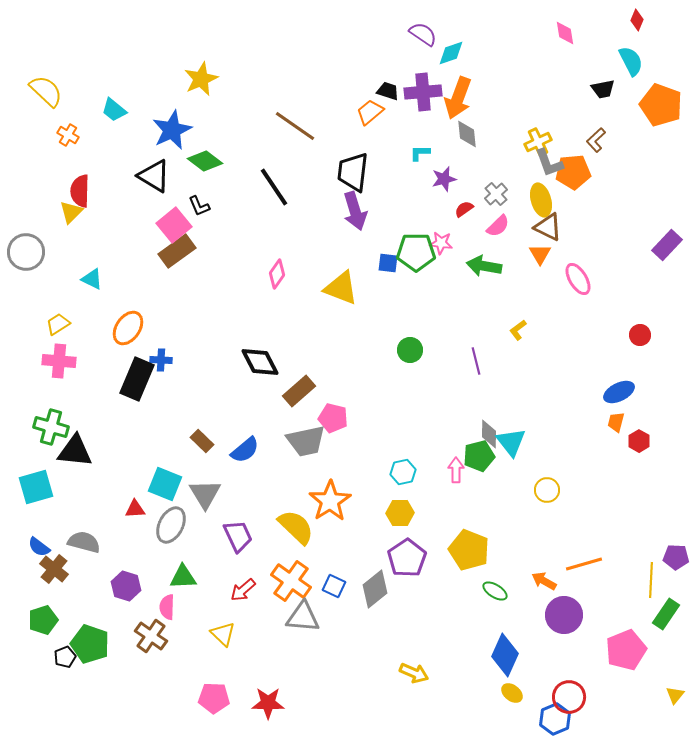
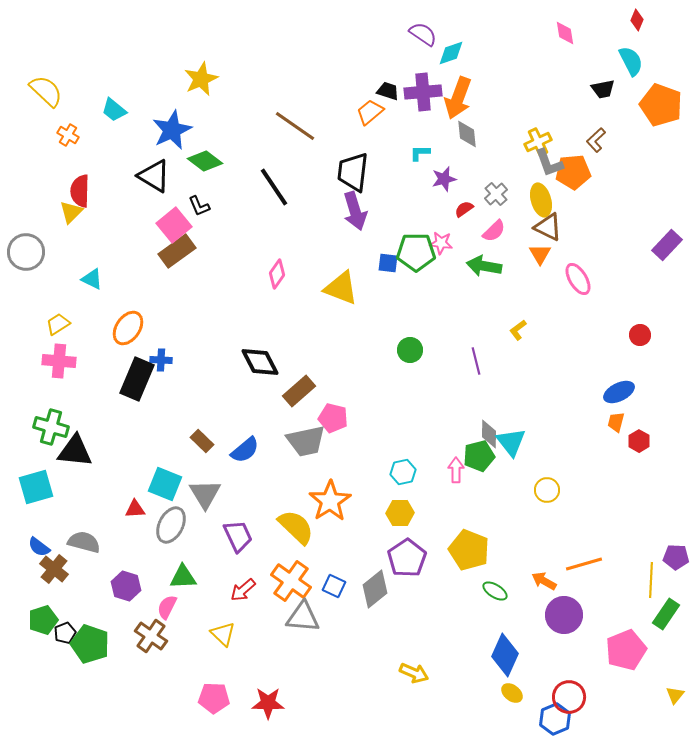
pink semicircle at (498, 226): moved 4 px left, 5 px down
pink semicircle at (167, 607): rotated 25 degrees clockwise
black pentagon at (65, 657): moved 24 px up
